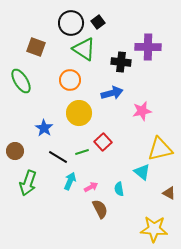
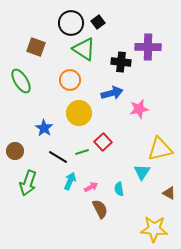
pink star: moved 3 px left, 2 px up
cyan triangle: rotated 24 degrees clockwise
